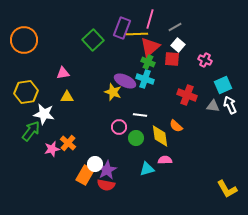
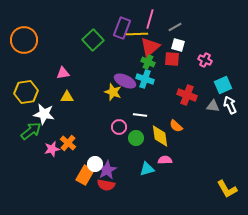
white square: rotated 24 degrees counterclockwise
green arrow: rotated 15 degrees clockwise
